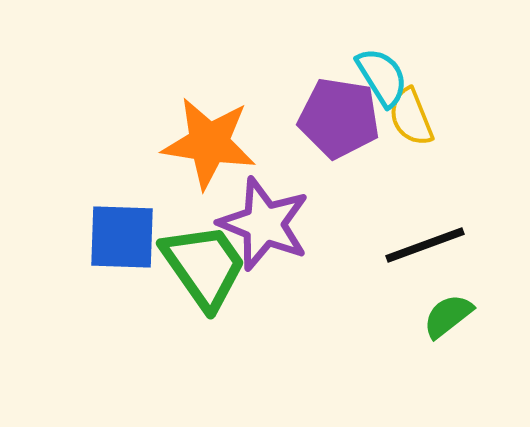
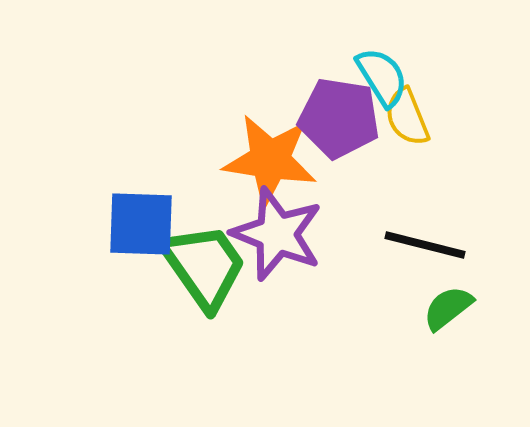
yellow semicircle: moved 4 px left
orange star: moved 61 px right, 17 px down
purple star: moved 13 px right, 10 px down
blue square: moved 19 px right, 13 px up
black line: rotated 34 degrees clockwise
green semicircle: moved 8 px up
